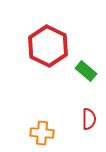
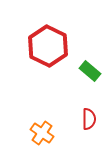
green rectangle: moved 4 px right
orange cross: rotated 30 degrees clockwise
